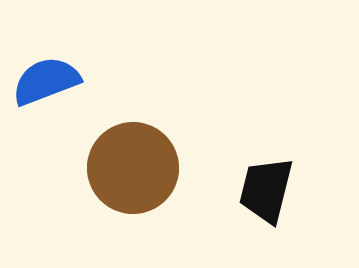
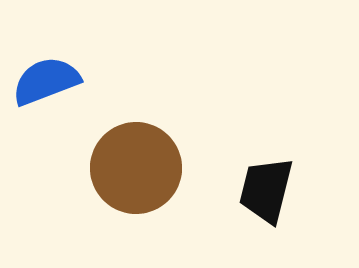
brown circle: moved 3 px right
